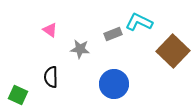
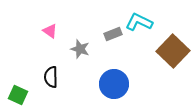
pink triangle: moved 1 px down
gray star: rotated 12 degrees clockwise
